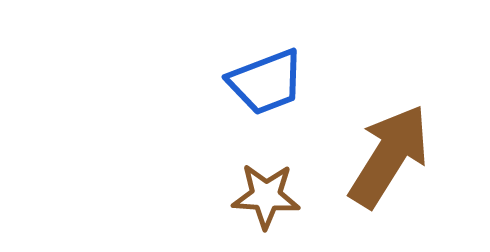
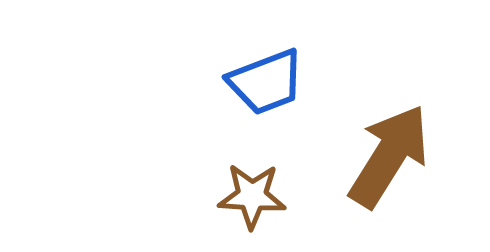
brown star: moved 14 px left
